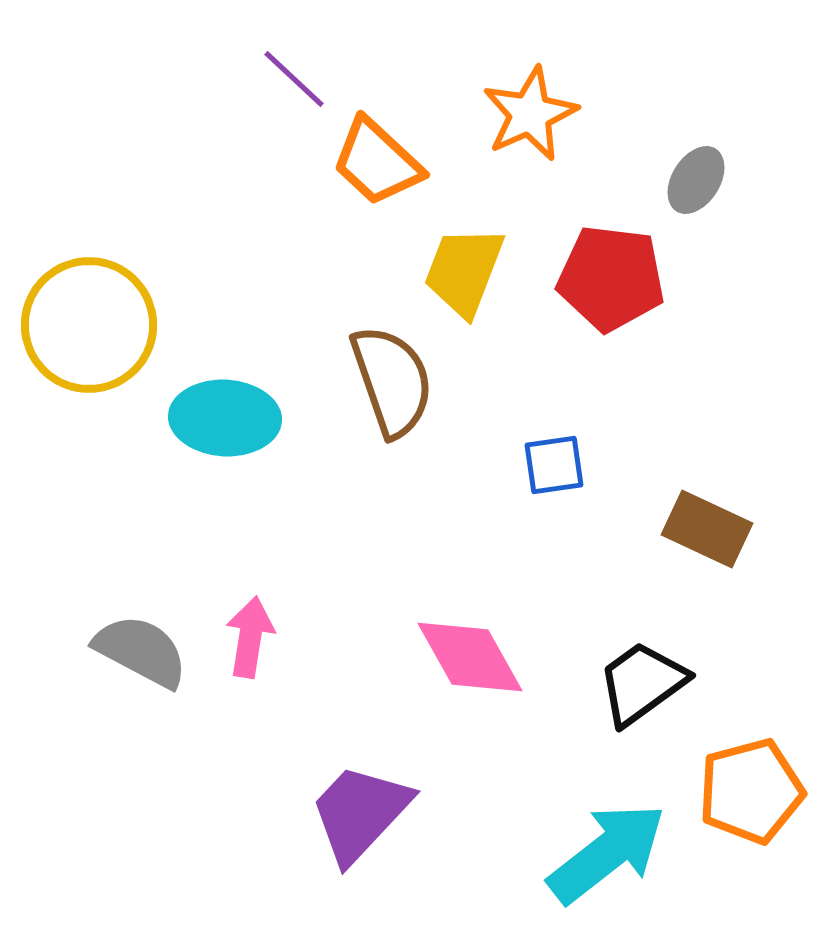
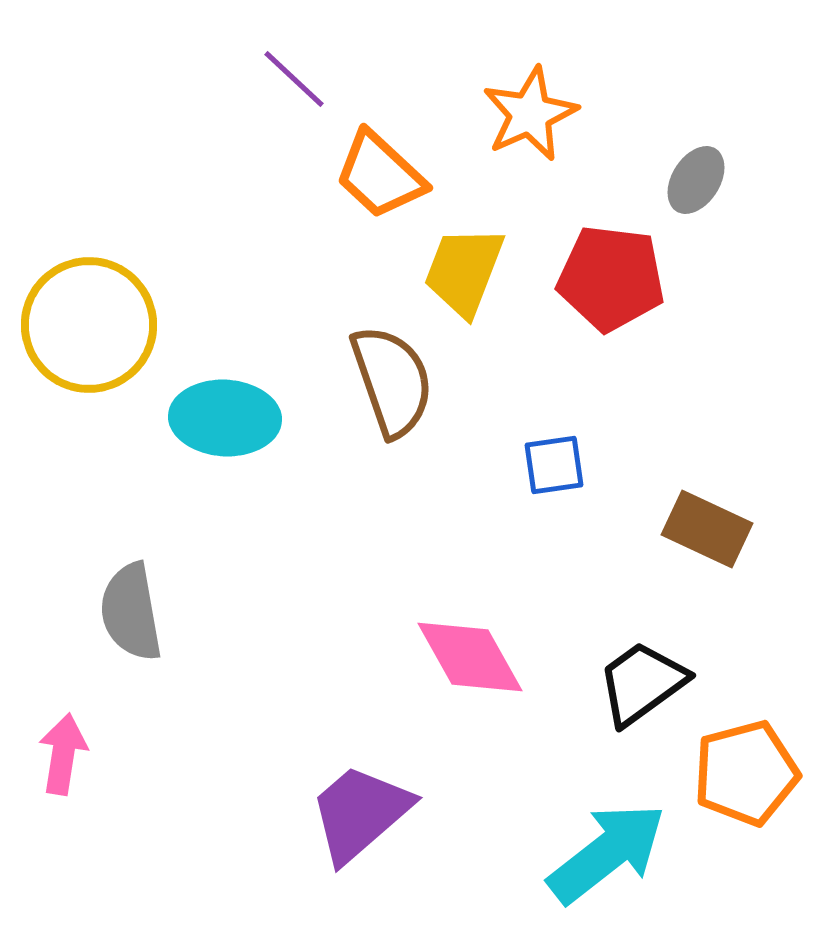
orange trapezoid: moved 3 px right, 13 px down
pink arrow: moved 187 px left, 117 px down
gray semicircle: moved 10 px left, 39 px up; rotated 128 degrees counterclockwise
orange pentagon: moved 5 px left, 18 px up
purple trapezoid: rotated 6 degrees clockwise
